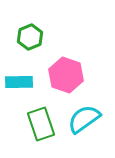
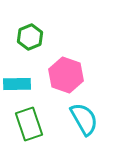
cyan rectangle: moved 2 px left, 2 px down
cyan semicircle: rotated 96 degrees clockwise
green rectangle: moved 12 px left
